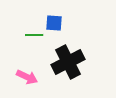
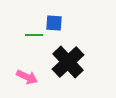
black cross: rotated 16 degrees counterclockwise
